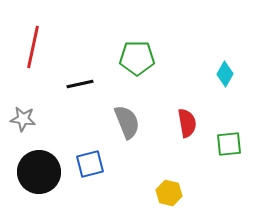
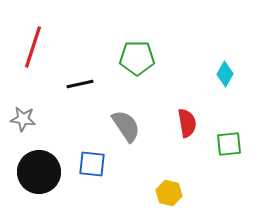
red line: rotated 6 degrees clockwise
gray semicircle: moved 1 px left, 4 px down; rotated 12 degrees counterclockwise
blue square: moved 2 px right; rotated 20 degrees clockwise
